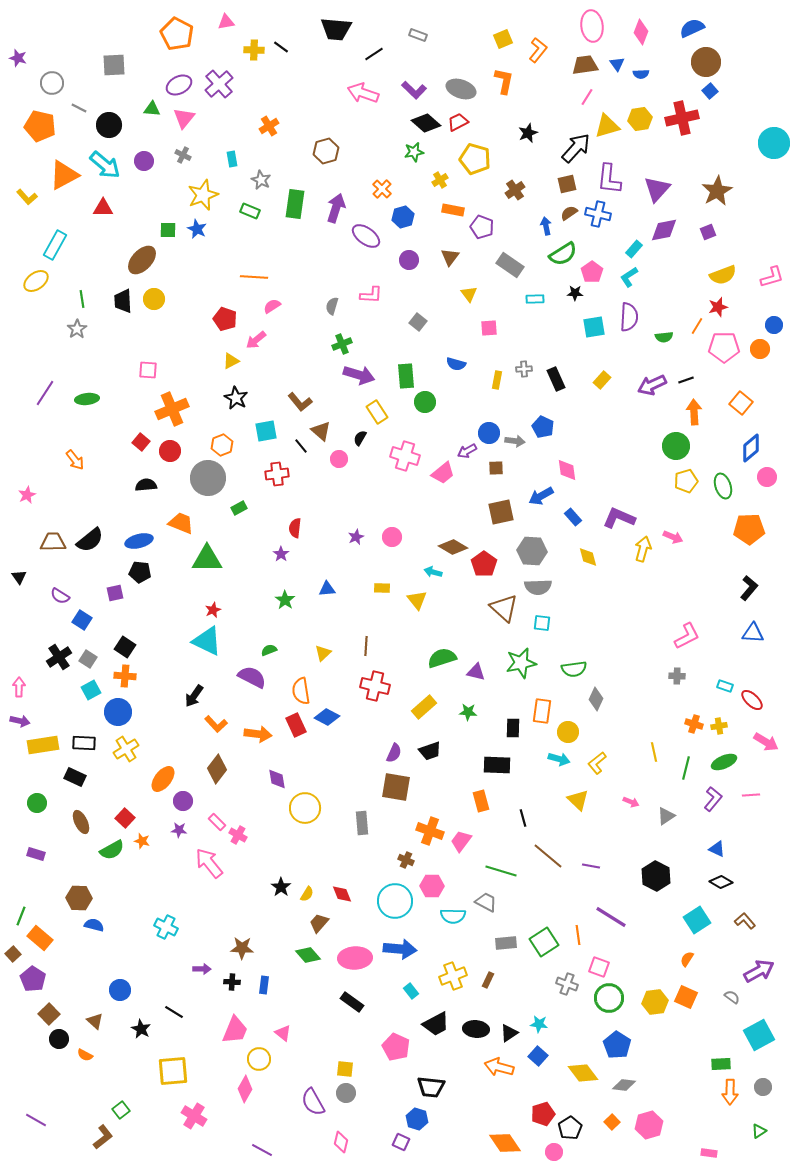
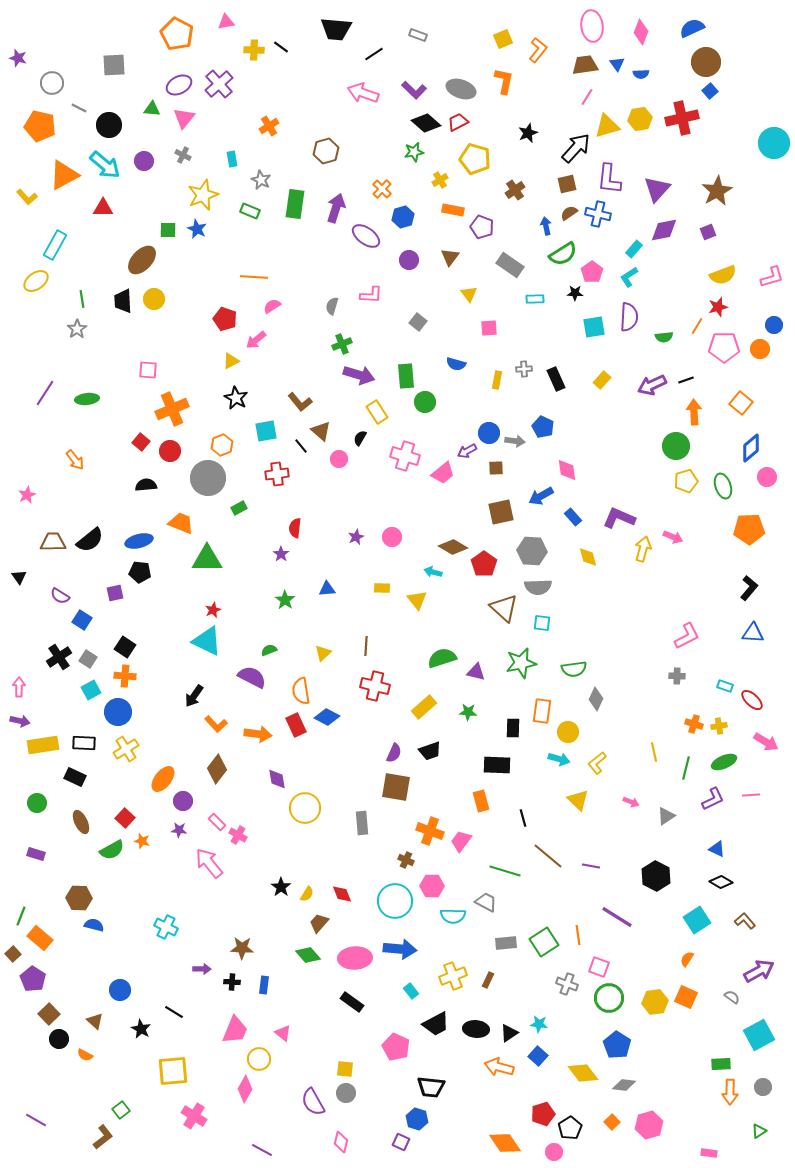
purple L-shape at (713, 799): rotated 25 degrees clockwise
green line at (501, 871): moved 4 px right
purple line at (611, 917): moved 6 px right
